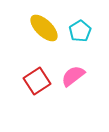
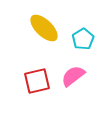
cyan pentagon: moved 3 px right, 8 px down
red square: rotated 20 degrees clockwise
